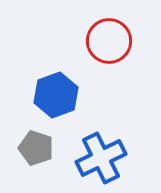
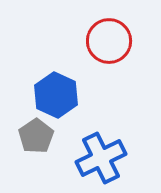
blue hexagon: rotated 15 degrees counterclockwise
gray pentagon: moved 12 px up; rotated 20 degrees clockwise
